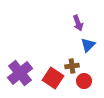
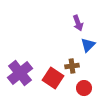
red circle: moved 7 px down
